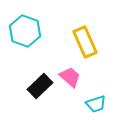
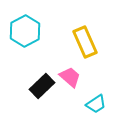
cyan hexagon: rotated 12 degrees clockwise
black rectangle: moved 2 px right
cyan trapezoid: rotated 15 degrees counterclockwise
